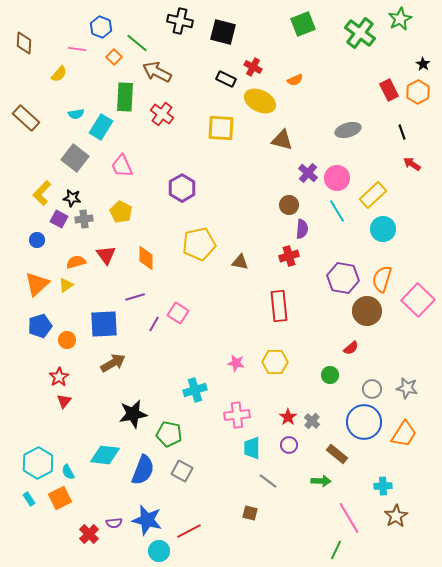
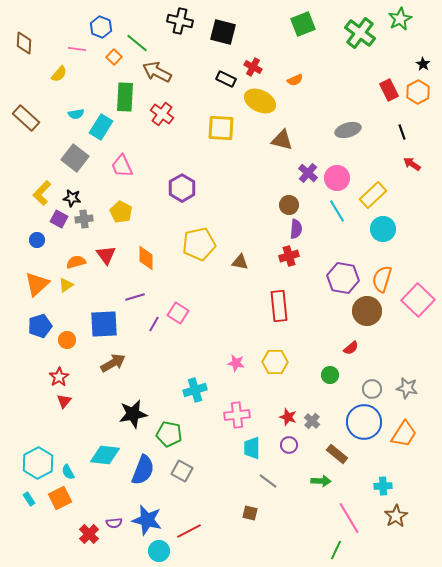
purple semicircle at (302, 229): moved 6 px left
red star at (288, 417): rotated 18 degrees counterclockwise
